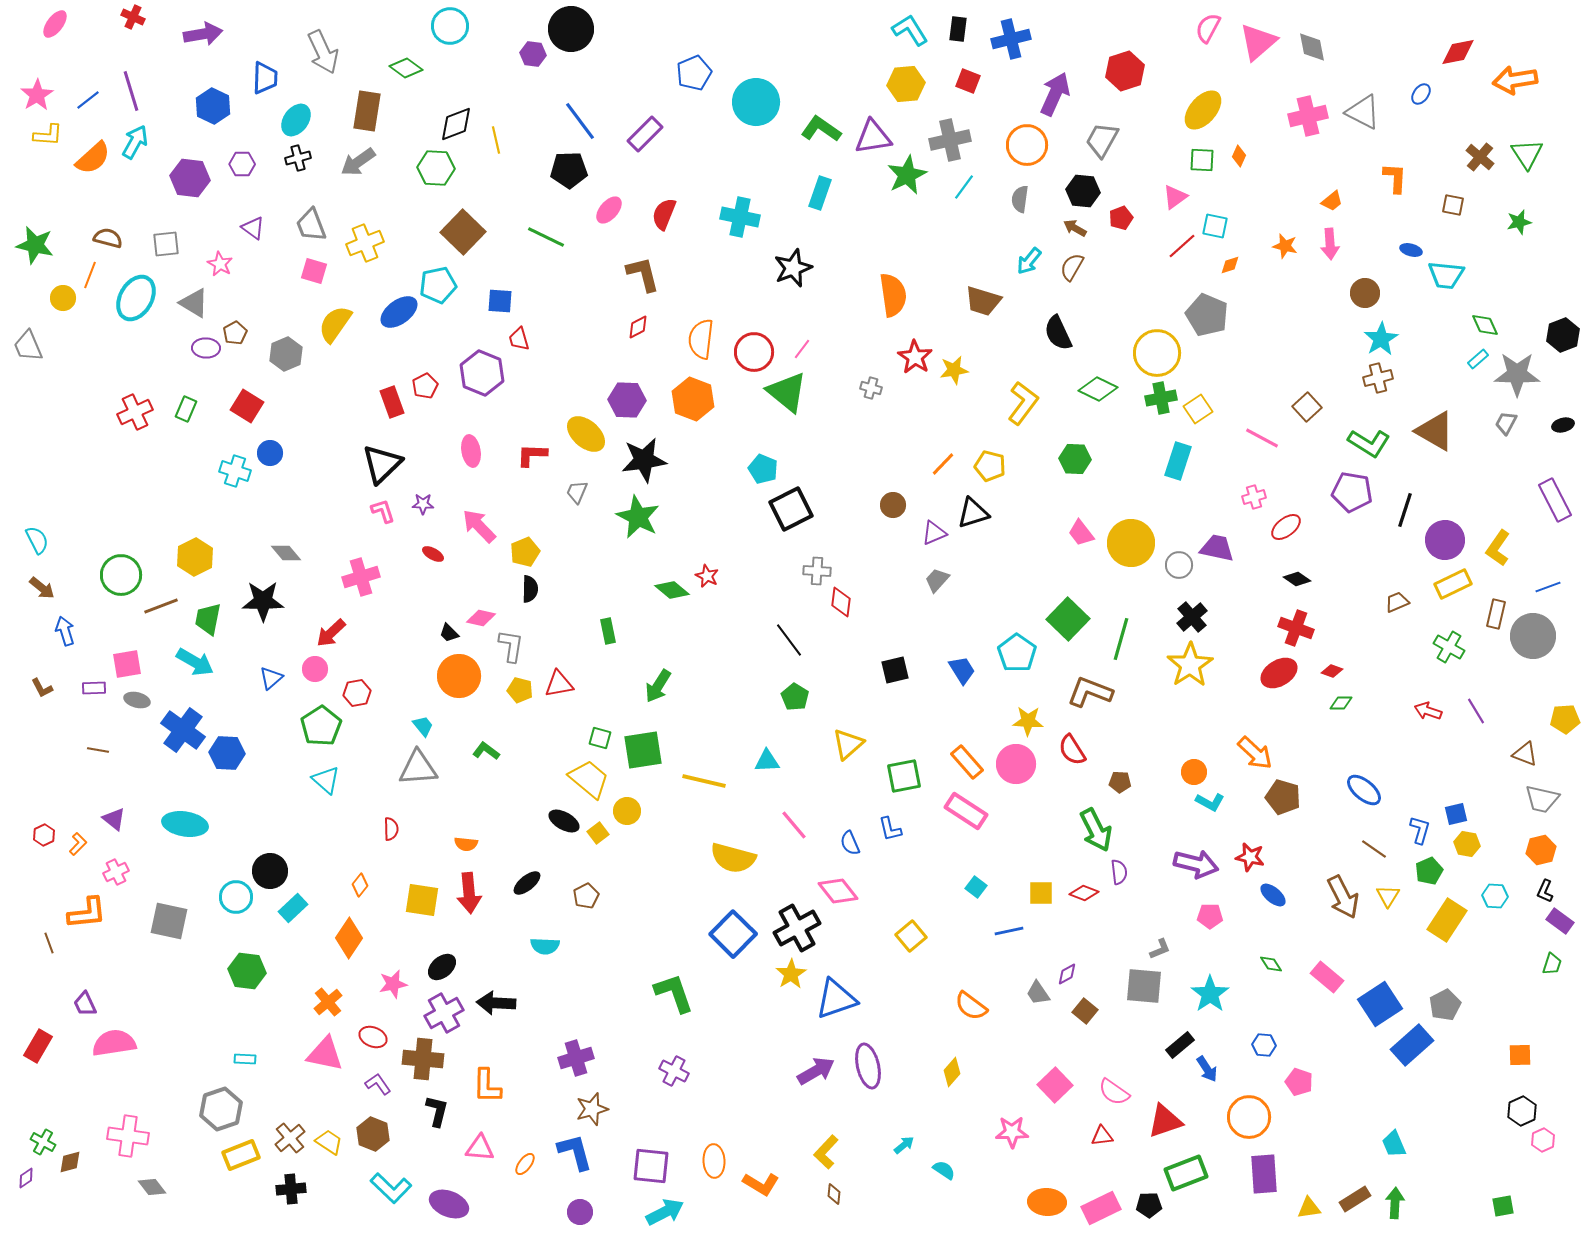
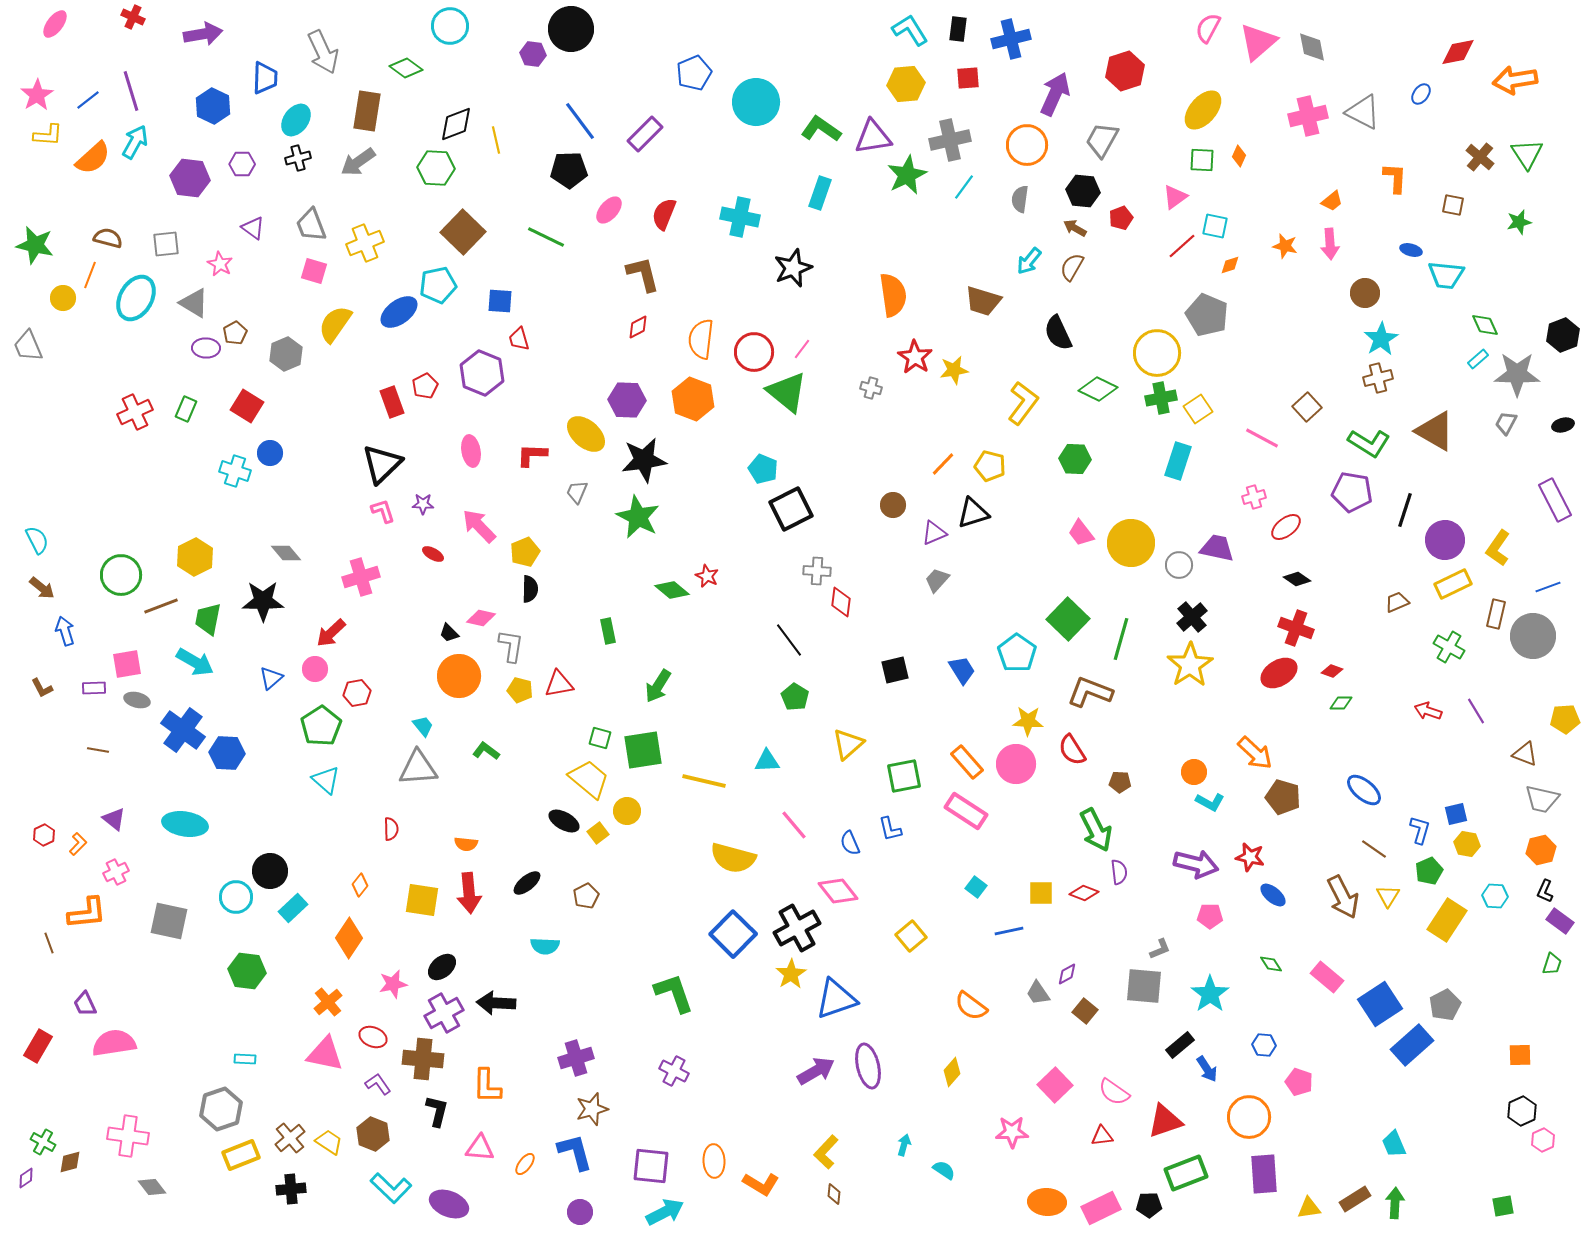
red square at (968, 81): moved 3 px up; rotated 25 degrees counterclockwise
cyan arrow at (904, 1145): rotated 35 degrees counterclockwise
